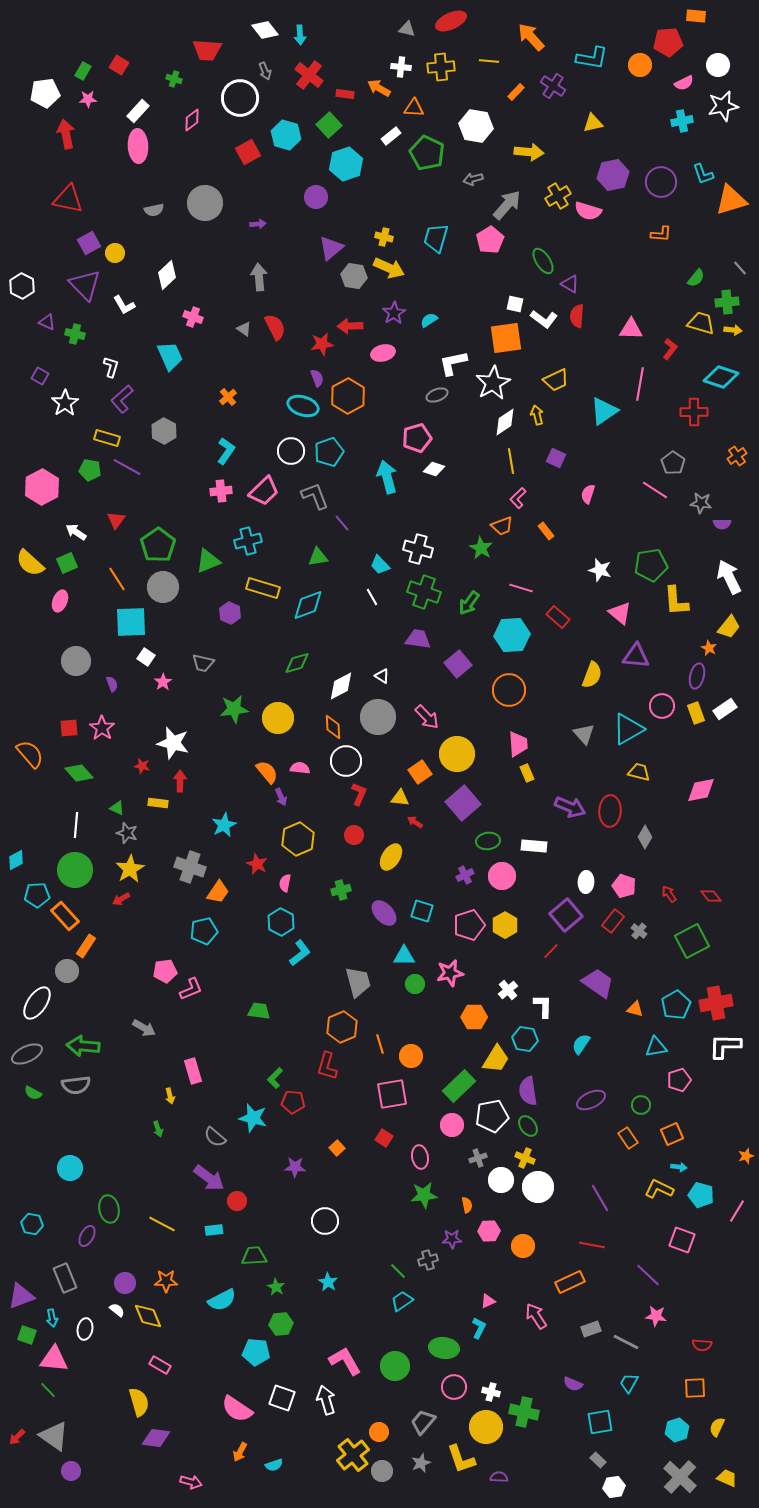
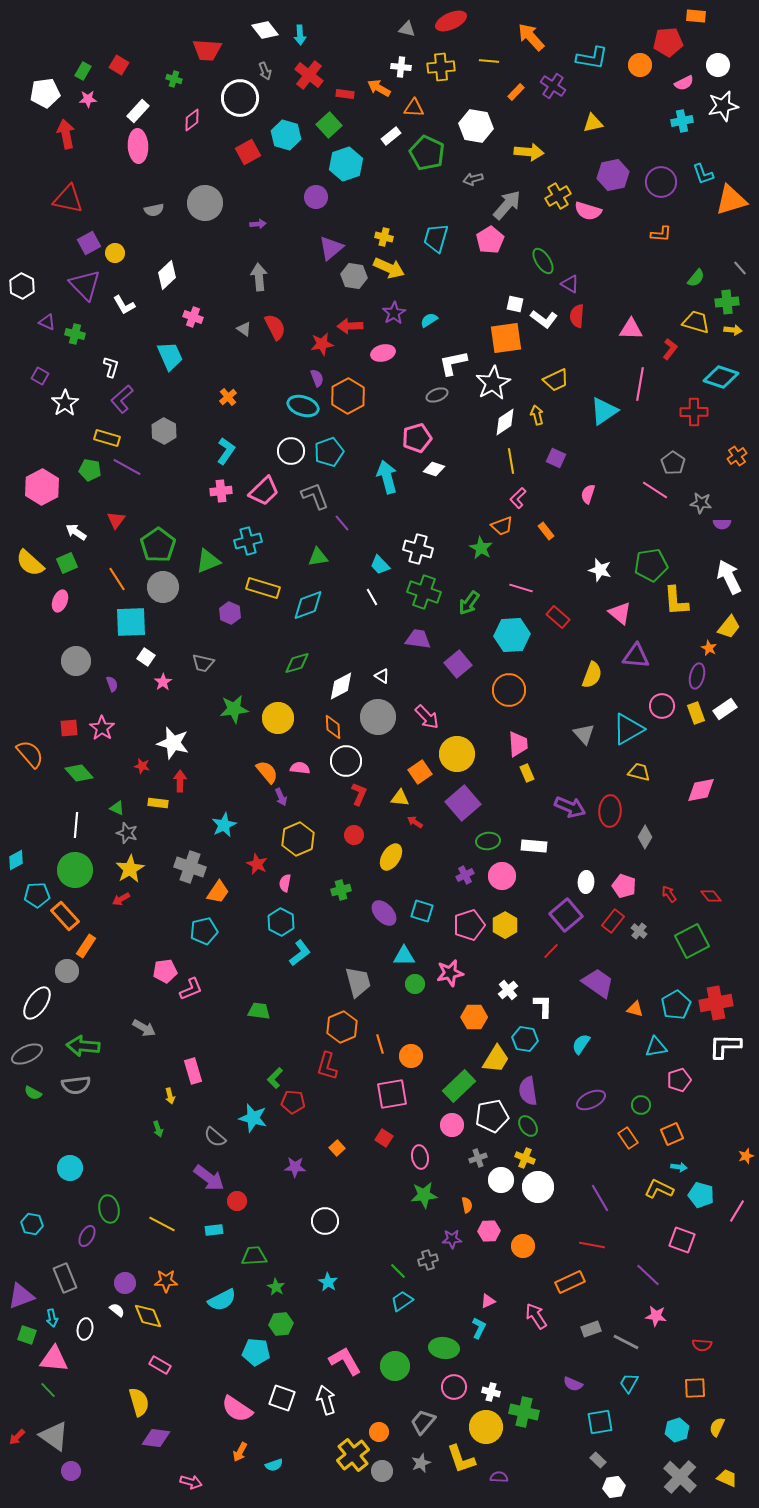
yellow trapezoid at (701, 323): moved 5 px left, 1 px up
